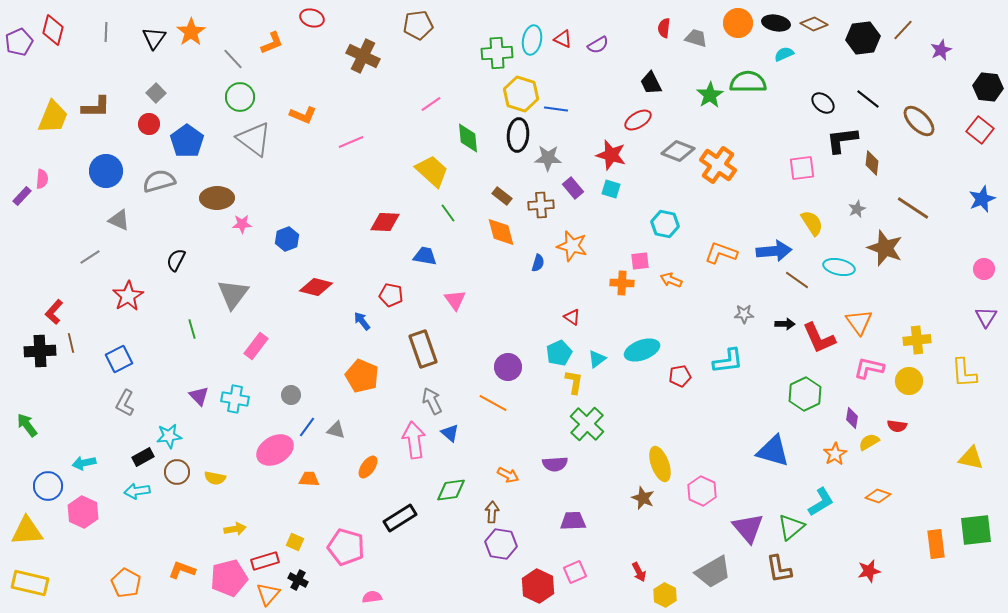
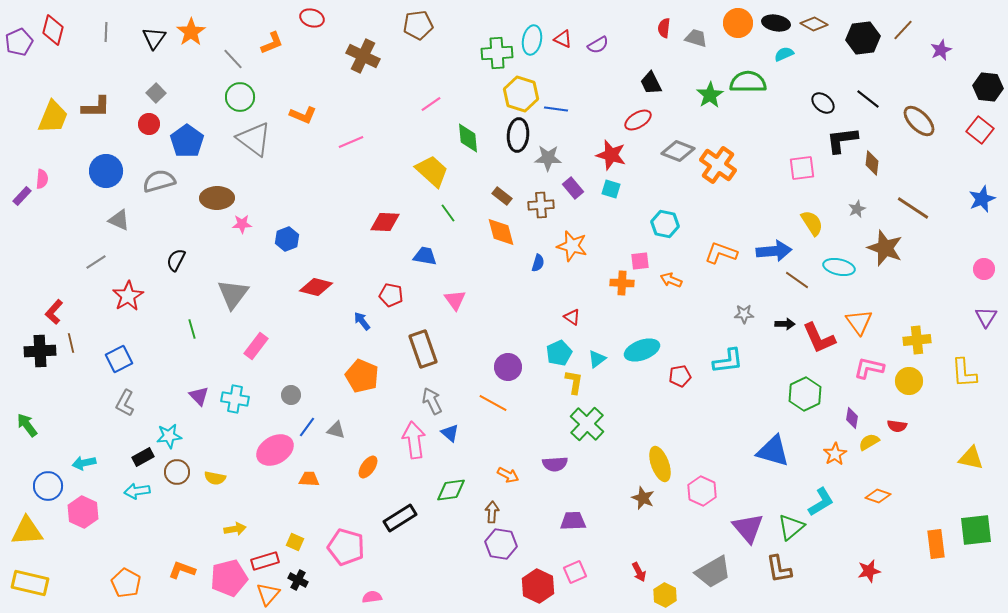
gray line at (90, 257): moved 6 px right, 5 px down
